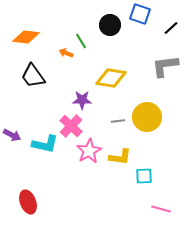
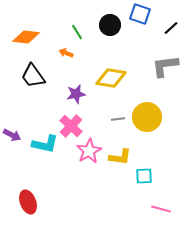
green line: moved 4 px left, 9 px up
purple star: moved 6 px left, 6 px up; rotated 12 degrees counterclockwise
gray line: moved 2 px up
